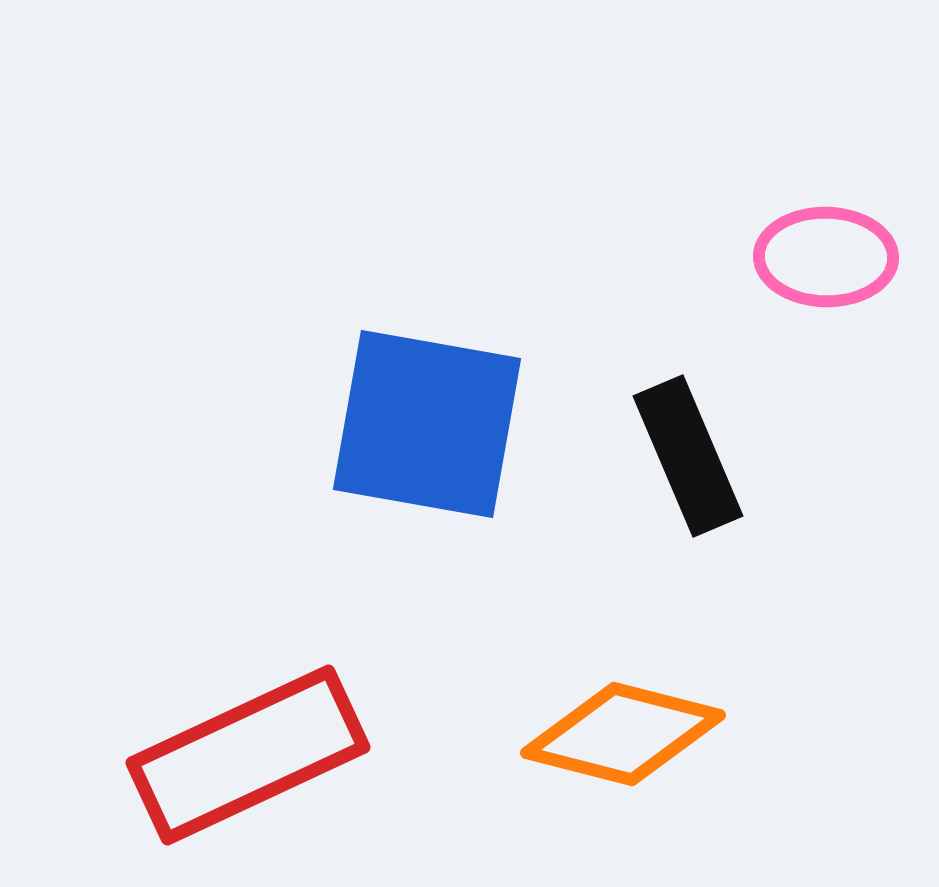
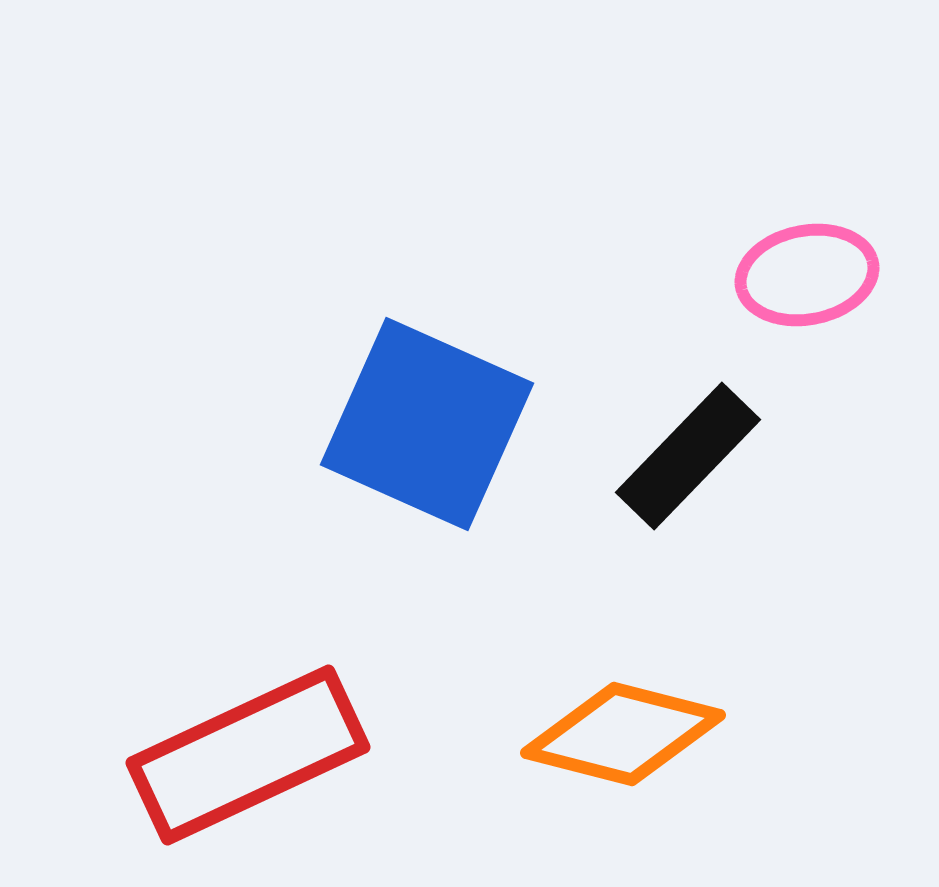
pink ellipse: moved 19 px left, 18 px down; rotated 12 degrees counterclockwise
blue square: rotated 14 degrees clockwise
black rectangle: rotated 67 degrees clockwise
